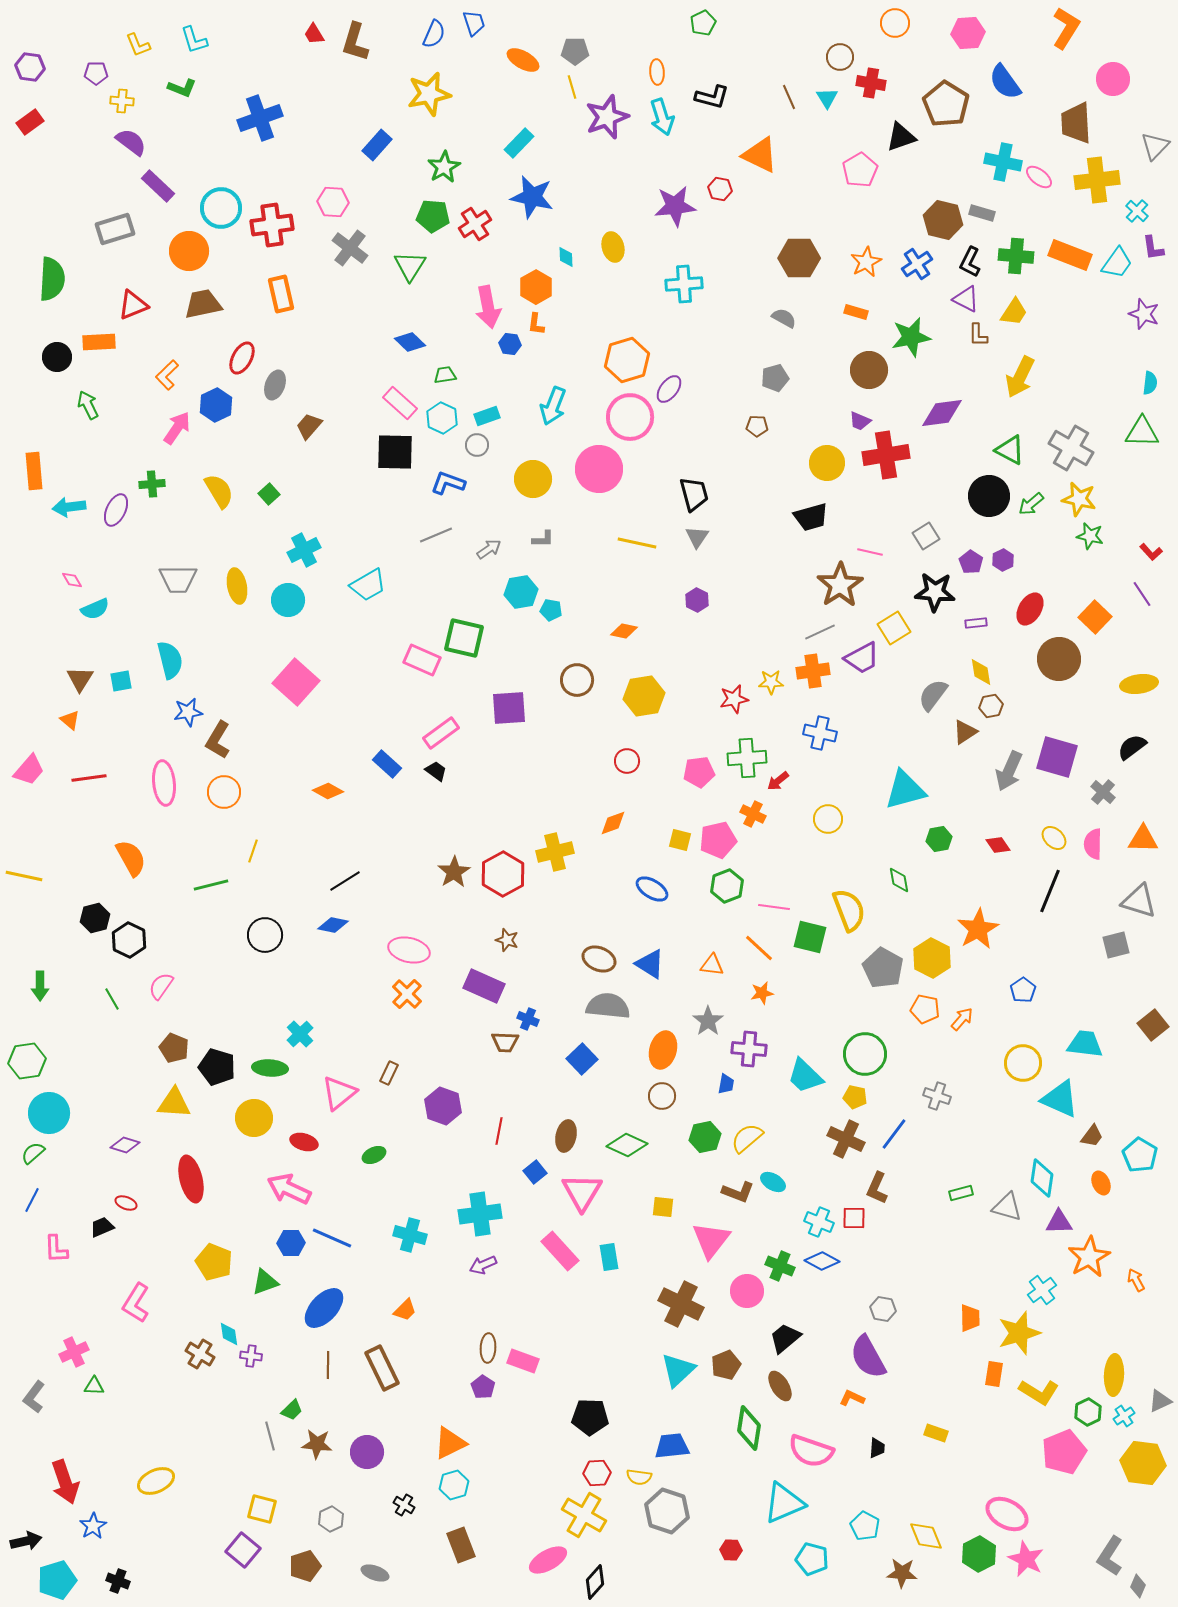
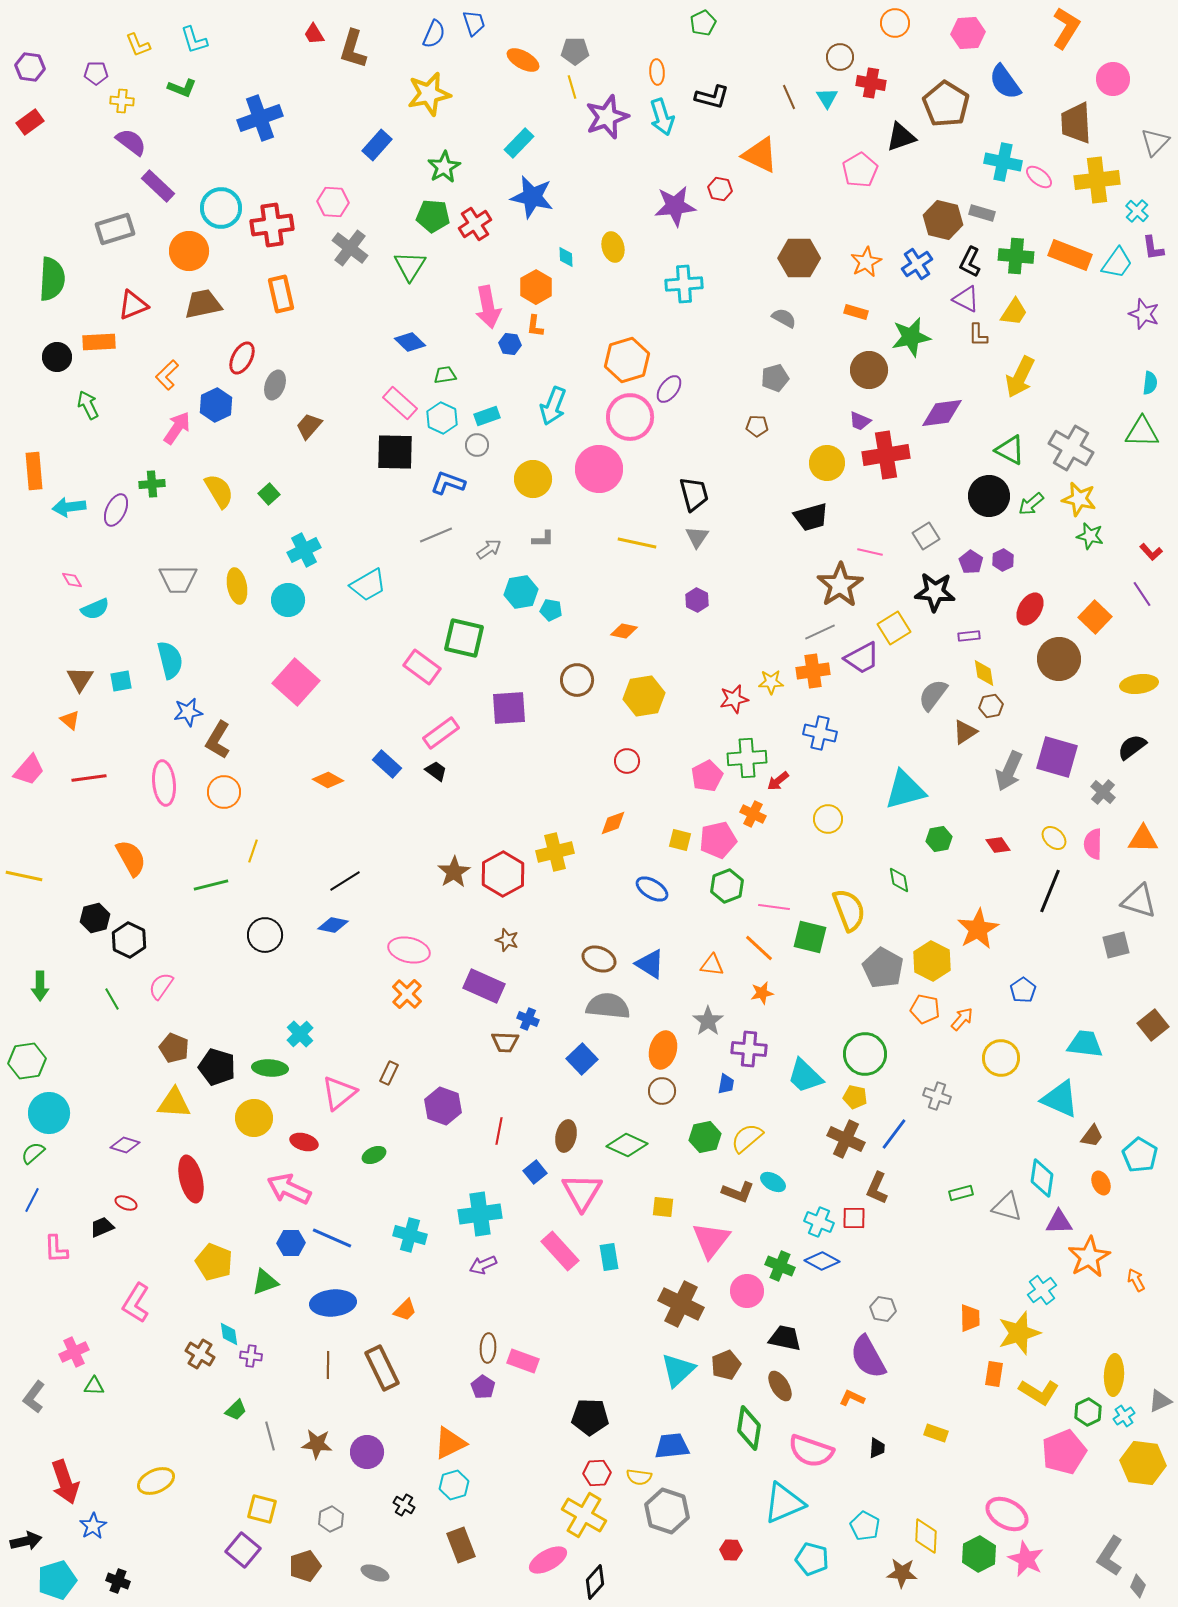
brown L-shape at (355, 42): moved 2 px left, 7 px down
gray triangle at (1155, 146): moved 4 px up
orange L-shape at (536, 324): moved 1 px left, 2 px down
purple rectangle at (976, 623): moved 7 px left, 13 px down
pink rectangle at (422, 660): moved 7 px down; rotated 12 degrees clockwise
yellow diamond at (981, 672): moved 3 px right, 1 px down
pink pentagon at (699, 772): moved 8 px right, 4 px down; rotated 20 degrees counterclockwise
orange diamond at (328, 791): moved 11 px up
yellow hexagon at (932, 958): moved 3 px down
yellow circle at (1023, 1063): moved 22 px left, 5 px up
brown circle at (662, 1096): moved 5 px up
blue ellipse at (324, 1308): moved 9 px right, 5 px up; rotated 42 degrees clockwise
black trapezoid at (785, 1338): rotated 52 degrees clockwise
green trapezoid at (292, 1410): moved 56 px left
yellow diamond at (926, 1536): rotated 24 degrees clockwise
